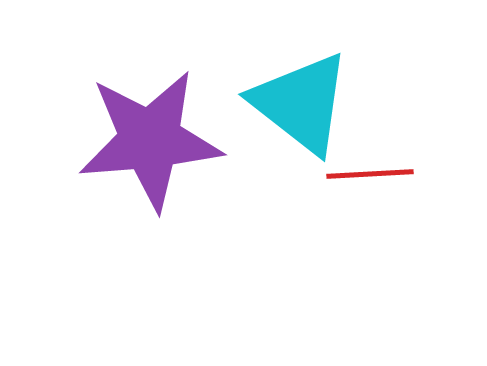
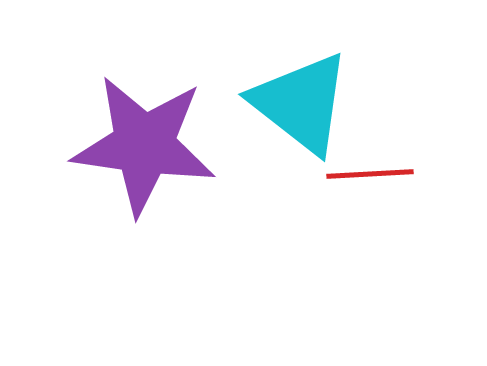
purple star: moved 6 px left, 5 px down; rotated 13 degrees clockwise
